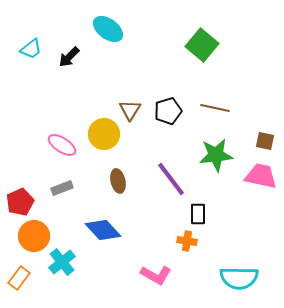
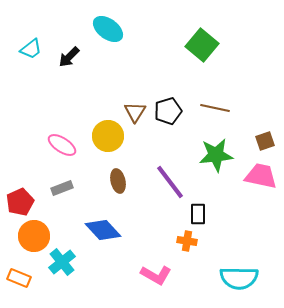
brown triangle: moved 5 px right, 2 px down
yellow circle: moved 4 px right, 2 px down
brown square: rotated 30 degrees counterclockwise
purple line: moved 1 px left, 3 px down
orange rectangle: rotated 75 degrees clockwise
